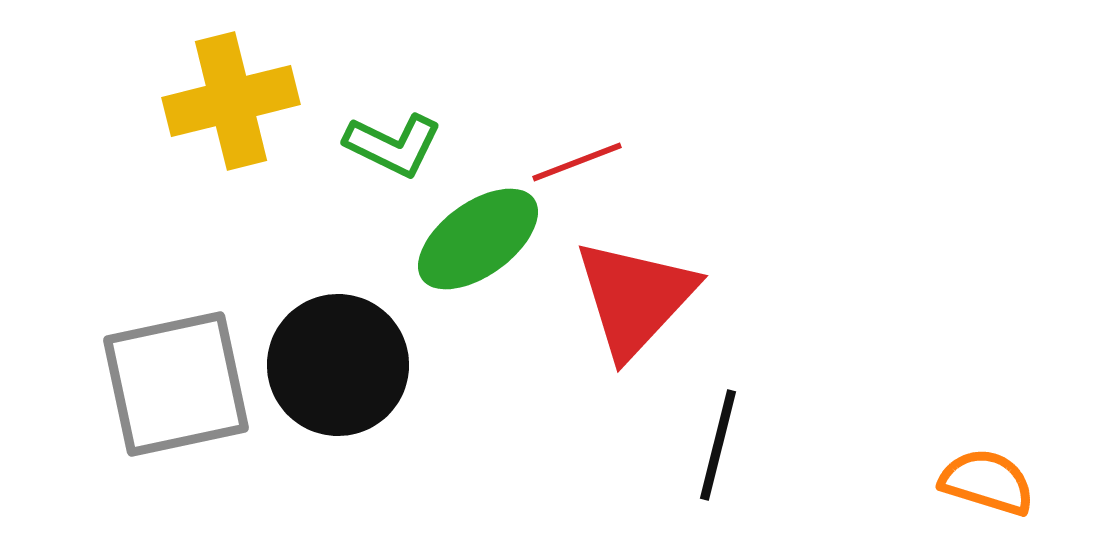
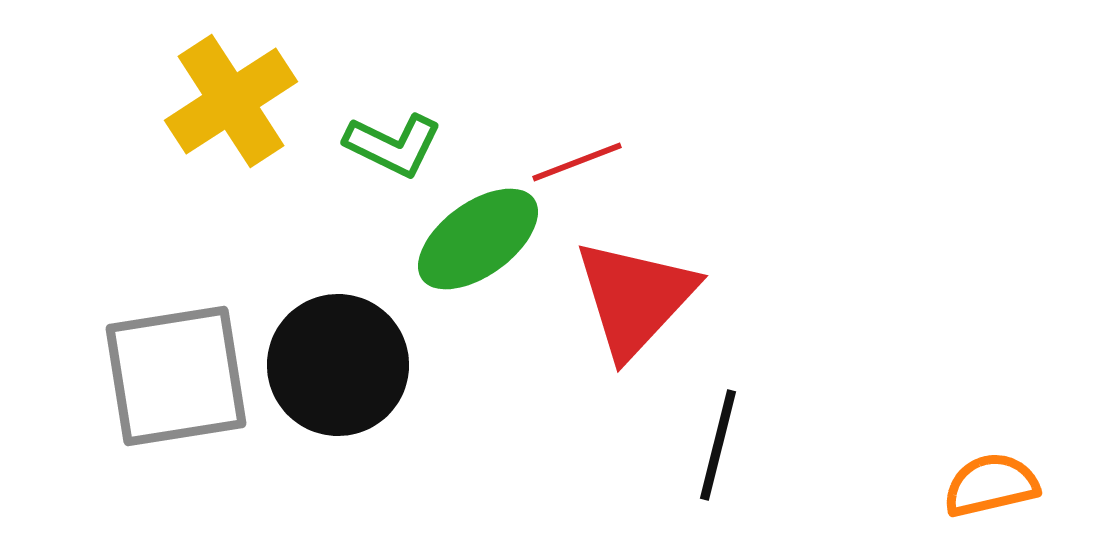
yellow cross: rotated 19 degrees counterclockwise
gray square: moved 8 px up; rotated 3 degrees clockwise
orange semicircle: moved 4 px right, 3 px down; rotated 30 degrees counterclockwise
